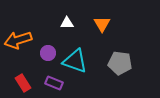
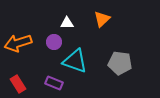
orange triangle: moved 5 px up; rotated 18 degrees clockwise
orange arrow: moved 3 px down
purple circle: moved 6 px right, 11 px up
red rectangle: moved 5 px left, 1 px down
